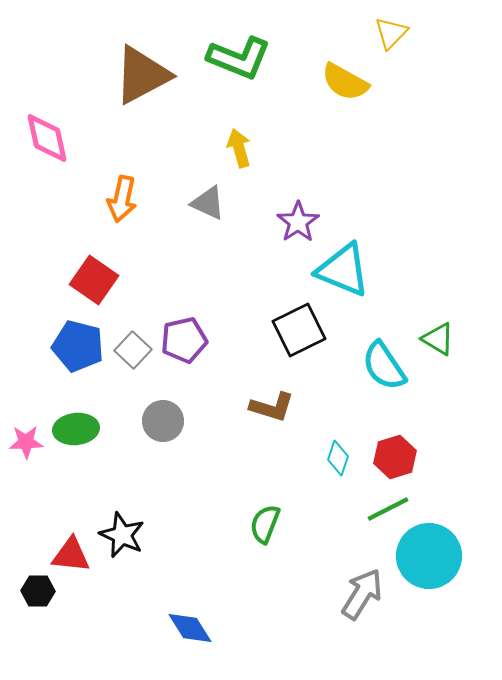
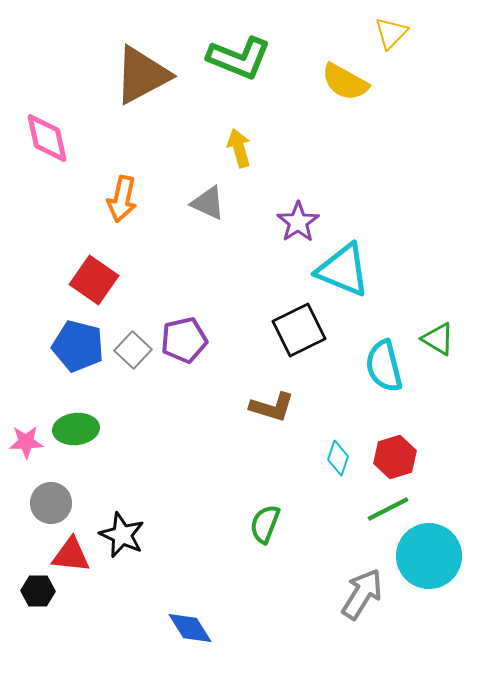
cyan semicircle: rotated 20 degrees clockwise
gray circle: moved 112 px left, 82 px down
